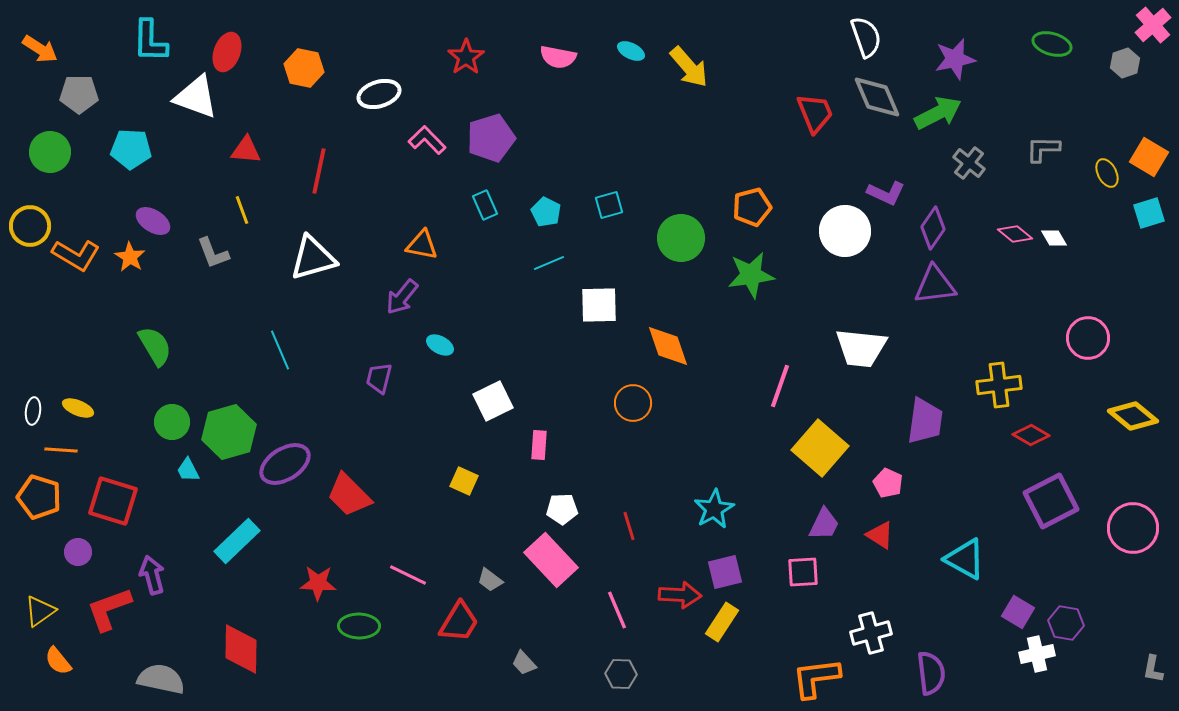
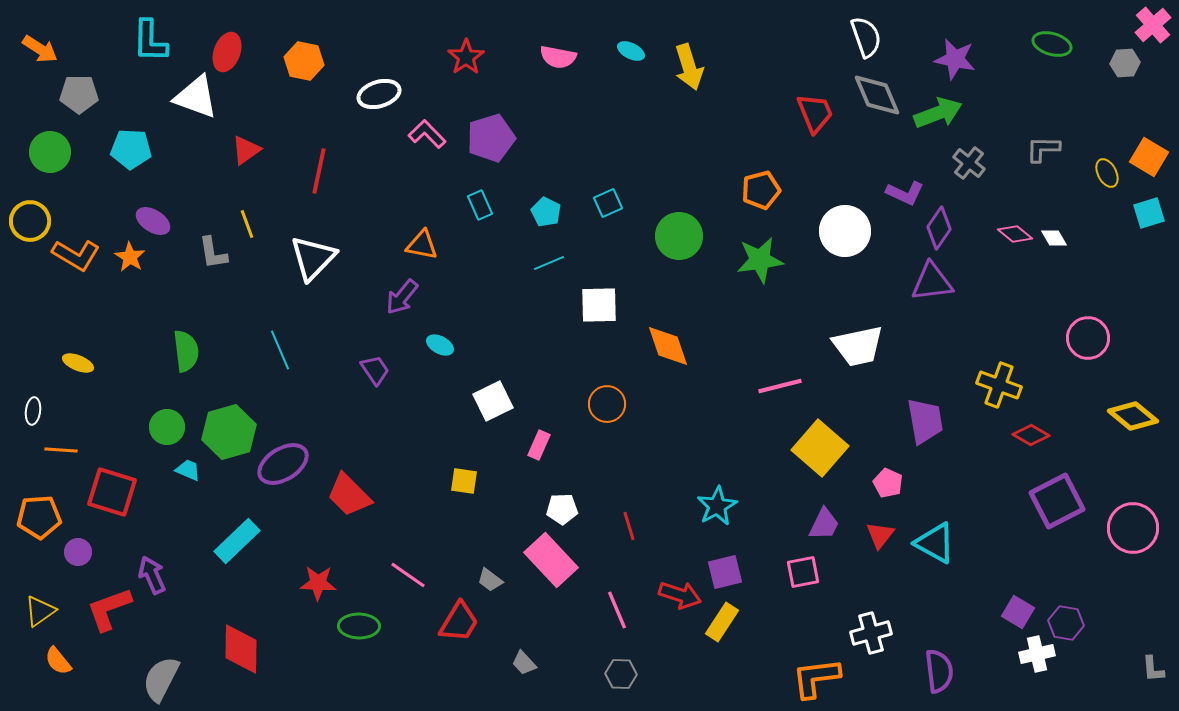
purple star at (955, 59): rotated 24 degrees clockwise
gray hexagon at (1125, 63): rotated 16 degrees clockwise
yellow arrow at (689, 67): rotated 24 degrees clockwise
orange hexagon at (304, 68): moved 7 px up
gray diamond at (877, 97): moved 2 px up
green arrow at (938, 113): rotated 6 degrees clockwise
pink L-shape at (427, 140): moved 6 px up
red triangle at (246, 150): rotated 40 degrees counterclockwise
purple L-shape at (886, 193): moved 19 px right
cyan rectangle at (485, 205): moved 5 px left
cyan square at (609, 205): moved 1 px left, 2 px up; rotated 8 degrees counterclockwise
orange pentagon at (752, 207): moved 9 px right, 17 px up
yellow line at (242, 210): moved 5 px right, 14 px down
yellow circle at (30, 226): moved 5 px up
purple diamond at (933, 228): moved 6 px right
green circle at (681, 238): moved 2 px left, 2 px up
gray L-shape at (213, 253): rotated 12 degrees clockwise
white triangle at (313, 258): rotated 30 degrees counterclockwise
green star at (751, 275): moved 9 px right, 15 px up
purple triangle at (935, 285): moved 3 px left, 3 px up
green semicircle at (155, 346): moved 31 px right, 5 px down; rotated 24 degrees clockwise
white trapezoid at (861, 348): moved 3 px left, 2 px up; rotated 18 degrees counterclockwise
purple trapezoid at (379, 378): moved 4 px left, 8 px up; rotated 132 degrees clockwise
yellow cross at (999, 385): rotated 27 degrees clockwise
pink line at (780, 386): rotated 57 degrees clockwise
orange circle at (633, 403): moved 26 px left, 1 px down
yellow ellipse at (78, 408): moved 45 px up
purple trapezoid at (925, 421): rotated 18 degrees counterclockwise
green circle at (172, 422): moved 5 px left, 5 px down
pink rectangle at (539, 445): rotated 20 degrees clockwise
purple ellipse at (285, 464): moved 2 px left
cyan trapezoid at (188, 470): rotated 140 degrees clockwise
yellow square at (464, 481): rotated 16 degrees counterclockwise
orange pentagon at (39, 497): moved 20 px down; rotated 21 degrees counterclockwise
red square at (113, 501): moved 1 px left, 9 px up
purple square at (1051, 501): moved 6 px right
cyan star at (714, 509): moved 3 px right, 3 px up
red triangle at (880, 535): rotated 36 degrees clockwise
cyan triangle at (965, 559): moved 30 px left, 16 px up
pink square at (803, 572): rotated 8 degrees counterclockwise
purple arrow at (152, 575): rotated 9 degrees counterclockwise
pink line at (408, 575): rotated 9 degrees clockwise
red arrow at (680, 595): rotated 15 degrees clockwise
gray L-shape at (1153, 669): rotated 16 degrees counterclockwise
purple semicircle at (931, 673): moved 8 px right, 2 px up
gray semicircle at (161, 679): rotated 75 degrees counterclockwise
